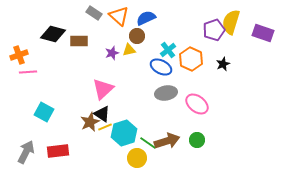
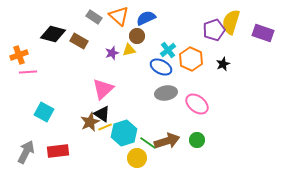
gray rectangle: moved 4 px down
brown rectangle: rotated 30 degrees clockwise
